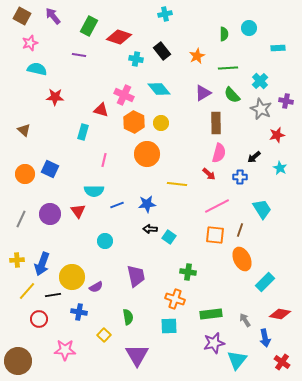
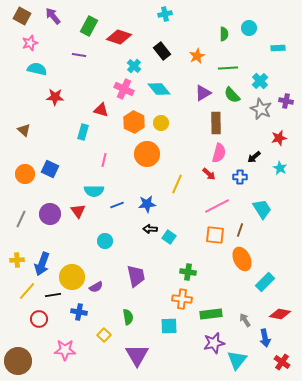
cyan cross at (136, 59): moved 2 px left, 7 px down; rotated 32 degrees clockwise
pink cross at (124, 95): moved 6 px up
red star at (277, 135): moved 2 px right, 3 px down
yellow line at (177, 184): rotated 72 degrees counterclockwise
orange cross at (175, 299): moved 7 px right; rotated 12 degrees counterclockwise
